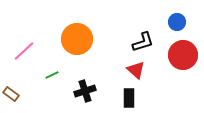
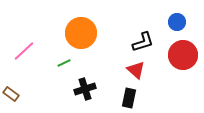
orange circle: moved 4 px right, 6 px up
green line: moved 12 px right, 12 px up
black cross: moved 2 px up
black rectangle: rotated 12 degrees clockwise
